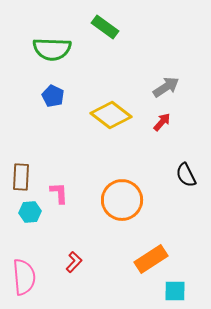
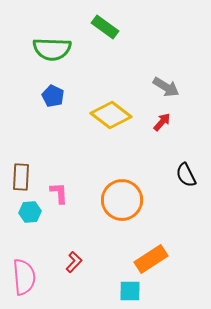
gray arrow: rotated 64 degrees clockwise
cyan square: moved 45 px left
